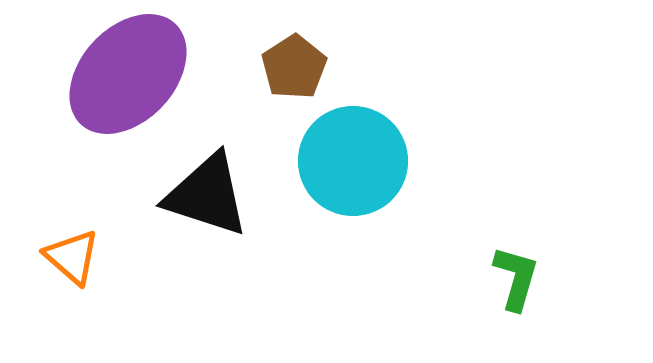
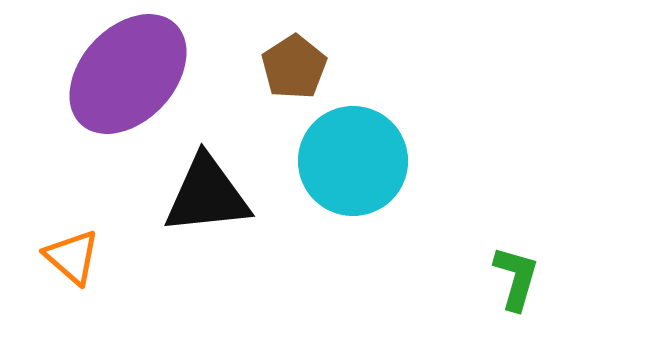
black triangle: rotated 24 degrees counterclockwise
